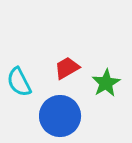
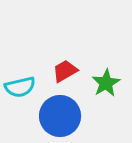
red trapezoid: moved 2 px left, 3 px down
cyan semicircle: moved 1 px right, 5 px down; rotated 76 degrees counterclockwise
